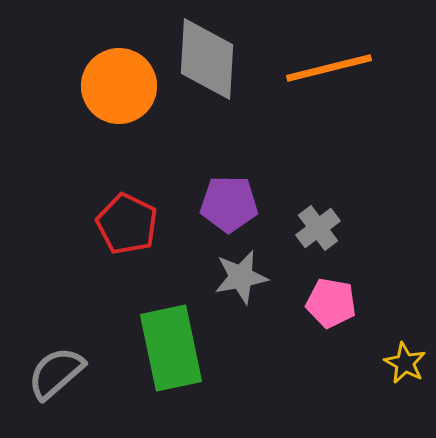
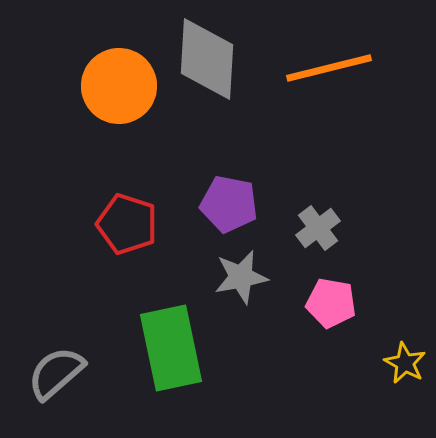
purple pentagon: rotated 10 degrees clockwise
red pentagon: rotated 8 degrees counterclockwise
